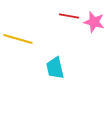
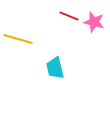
red line: rotated 12 degrees clockwise
